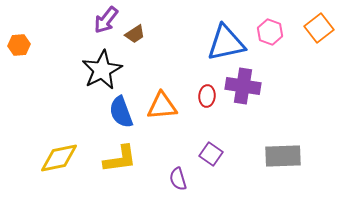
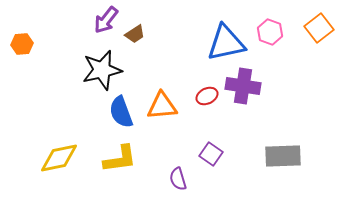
orange hexagon: moved 3 px right, 1 px up
black star: rotated 15 degrees clockwise
red ellipse: rotated 60 degrees clockwise
